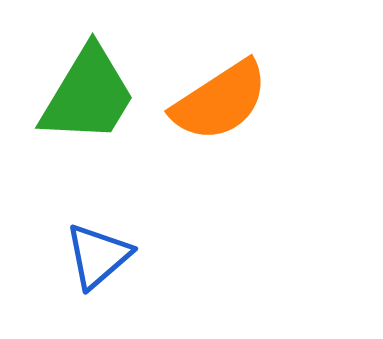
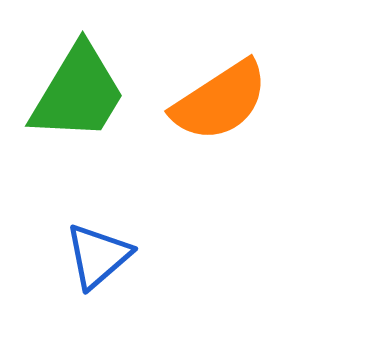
green trapezoid: moved 10 px left, 2 px up
